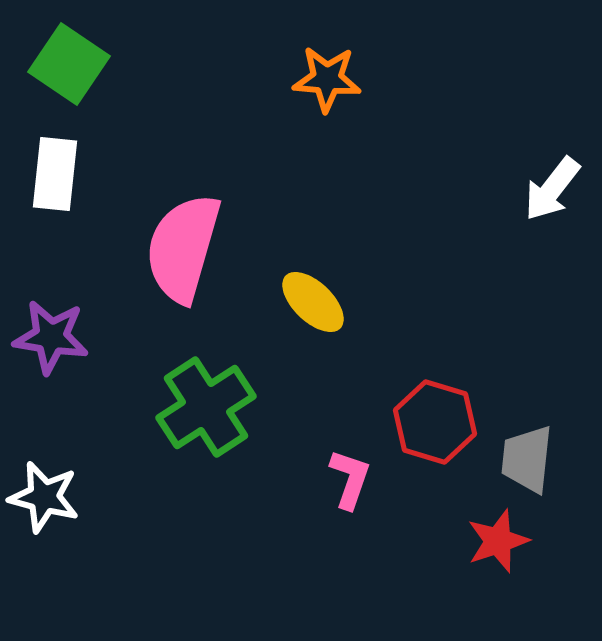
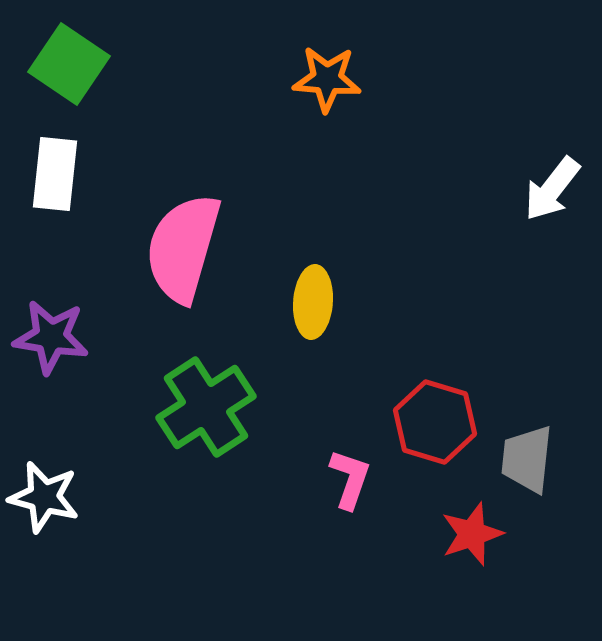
yellow ellipse: rotated 50 degrees clockwise
red star: moved 26 px left, 7 px up
